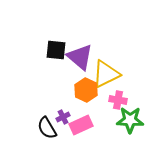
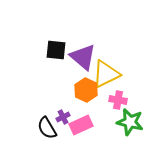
purple triangle: moved 3 px right
green star: moved 2 px down; rotated 12 degrees clockwise
